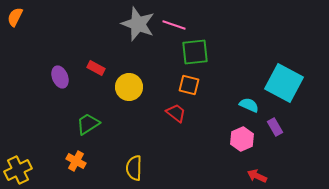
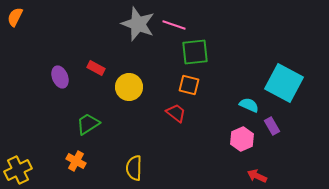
purple rectangle: moved 3 px left, 1 px up
